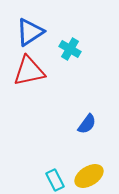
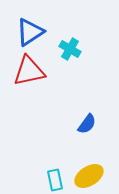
cyan rectangle: rotated 15 degrees clockwise
